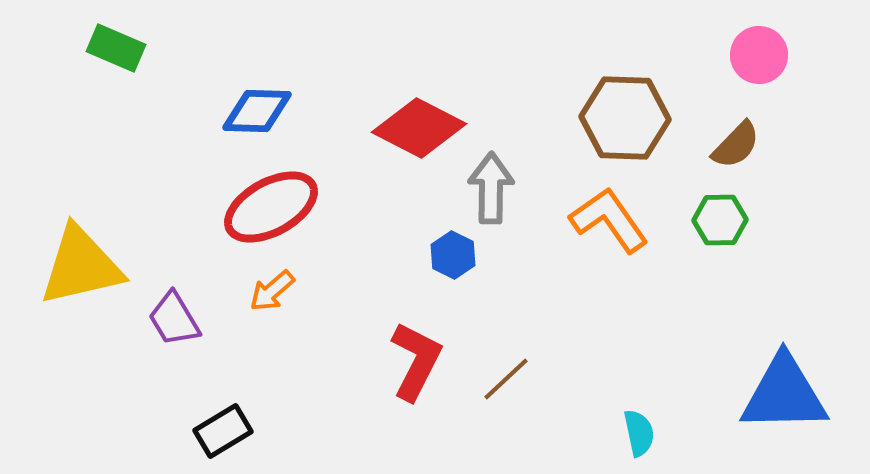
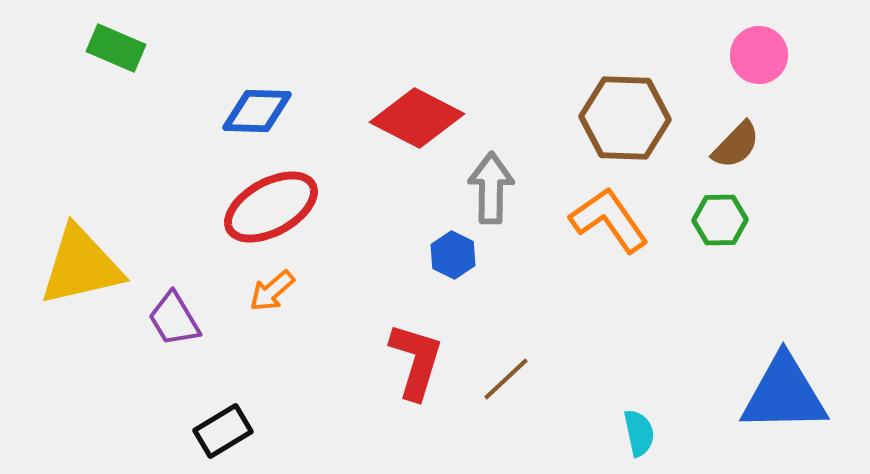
red diamond: moved 2 px left, 10 px up
red L-shape: rotated 10 degrees counterclockwise
